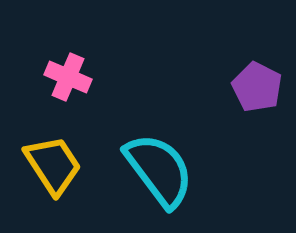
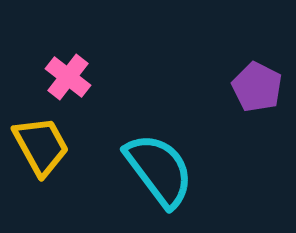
pink cross: rotated 15 degrees clockwise
yellow trapezoid: moved 12 px left, 19 px up; rotated 4 degrees clockwise
